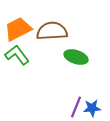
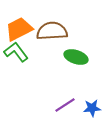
orange trapezoid: moved 1 px right
green L-shape: moved 1 px left, 3 px up
purple line: moved 11 px left, 2 px up; rotated 35 degrees clockwise
